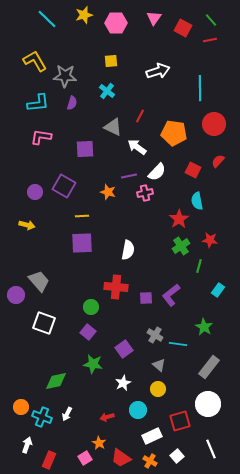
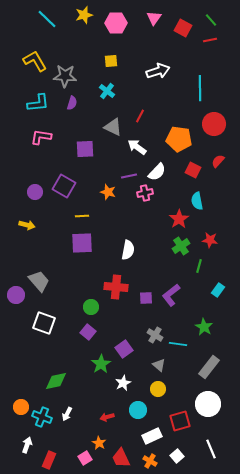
orange pentagon at (174, 133): moved 5 px right, 6 px down
green star at (93, 364): moved 8 px right; rotated 30 degrees clockwise
red trapezoid at (121, 458): rotated 30 degrees clockwise
